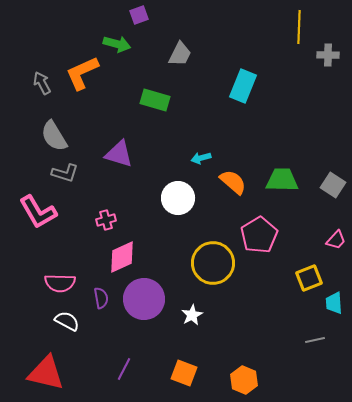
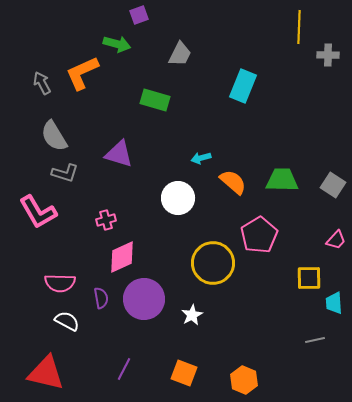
yellow square: rotated 20 degrees clockwise
